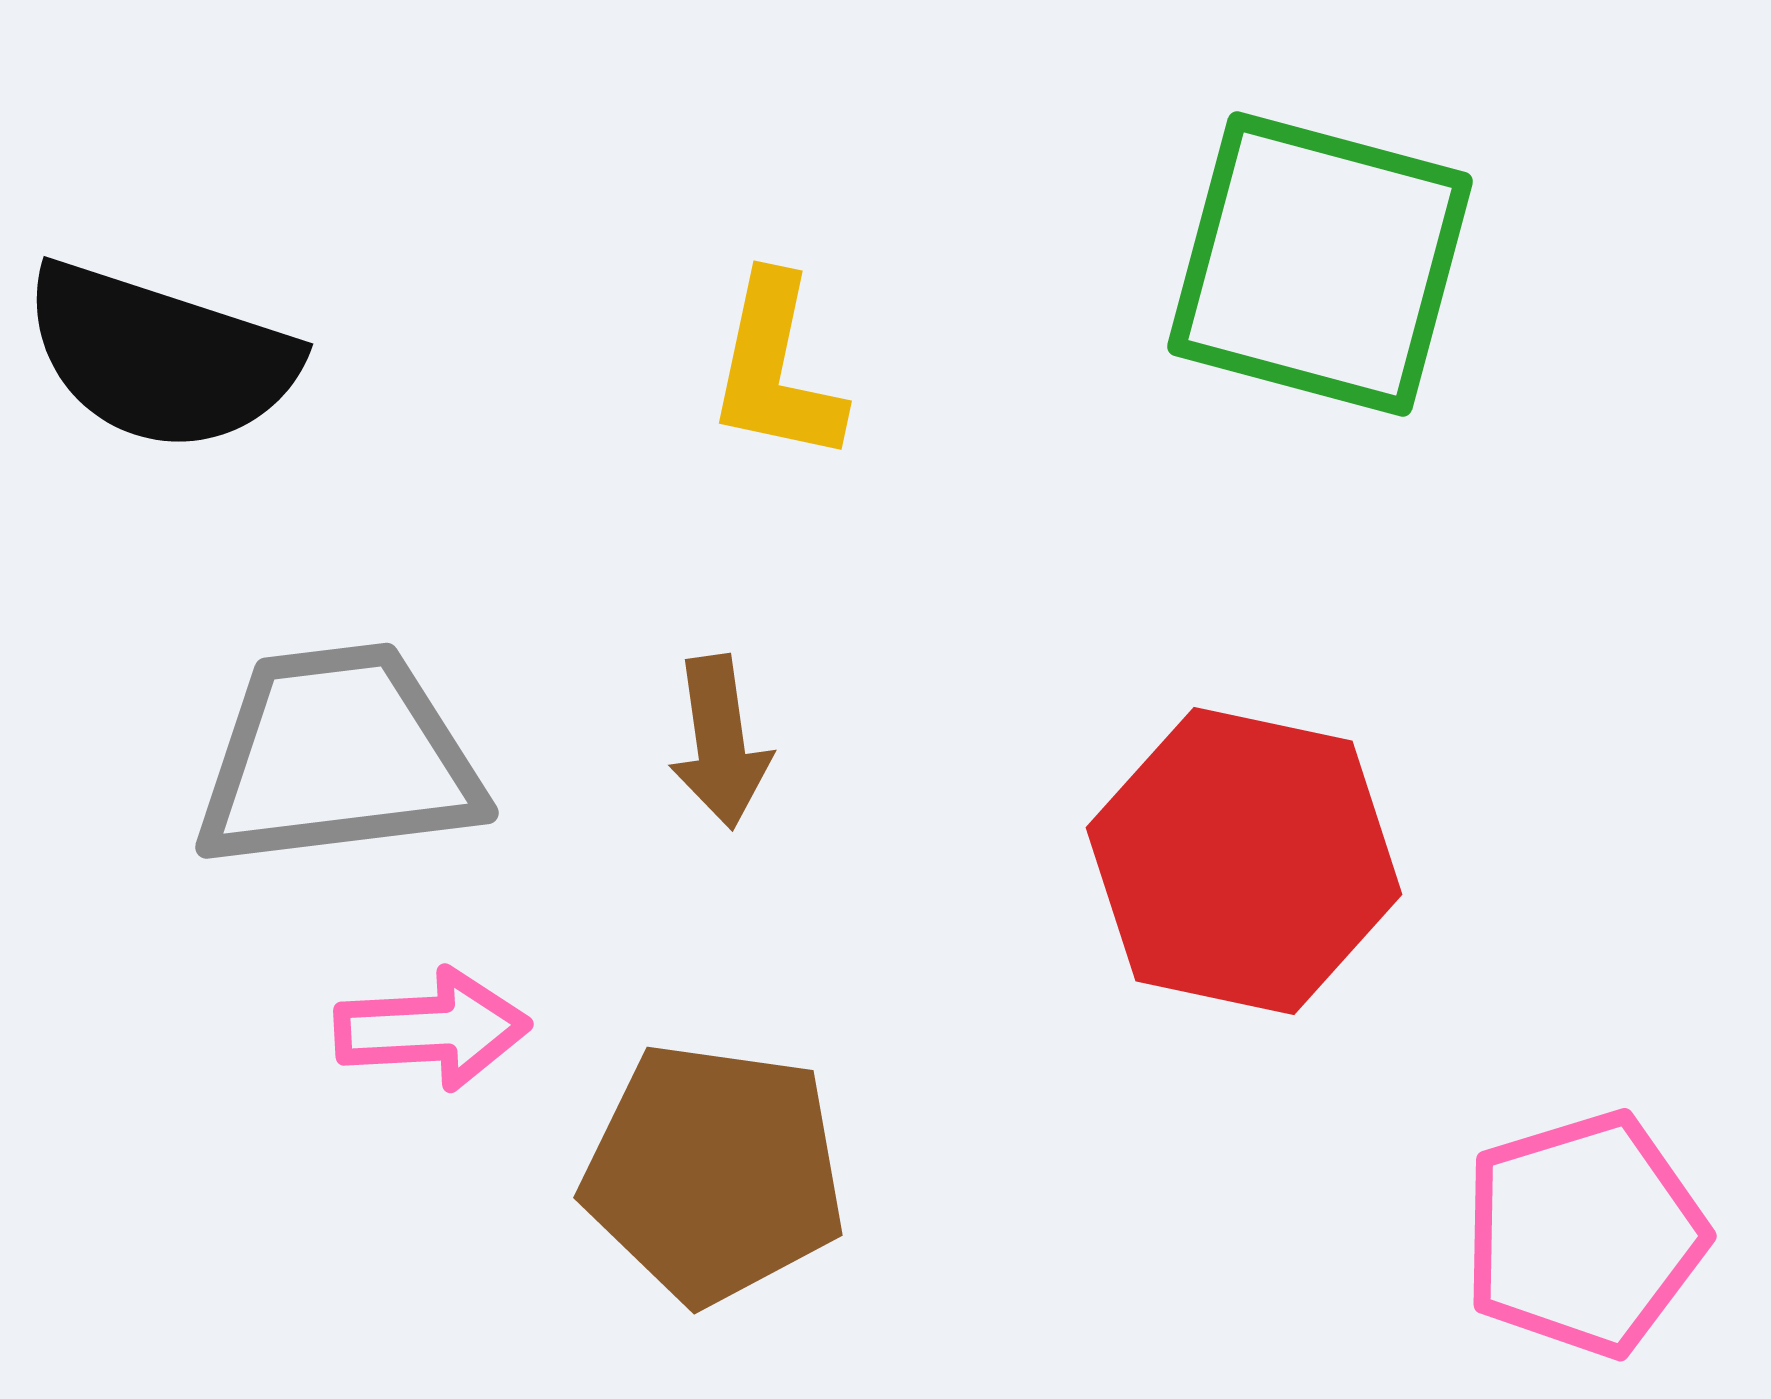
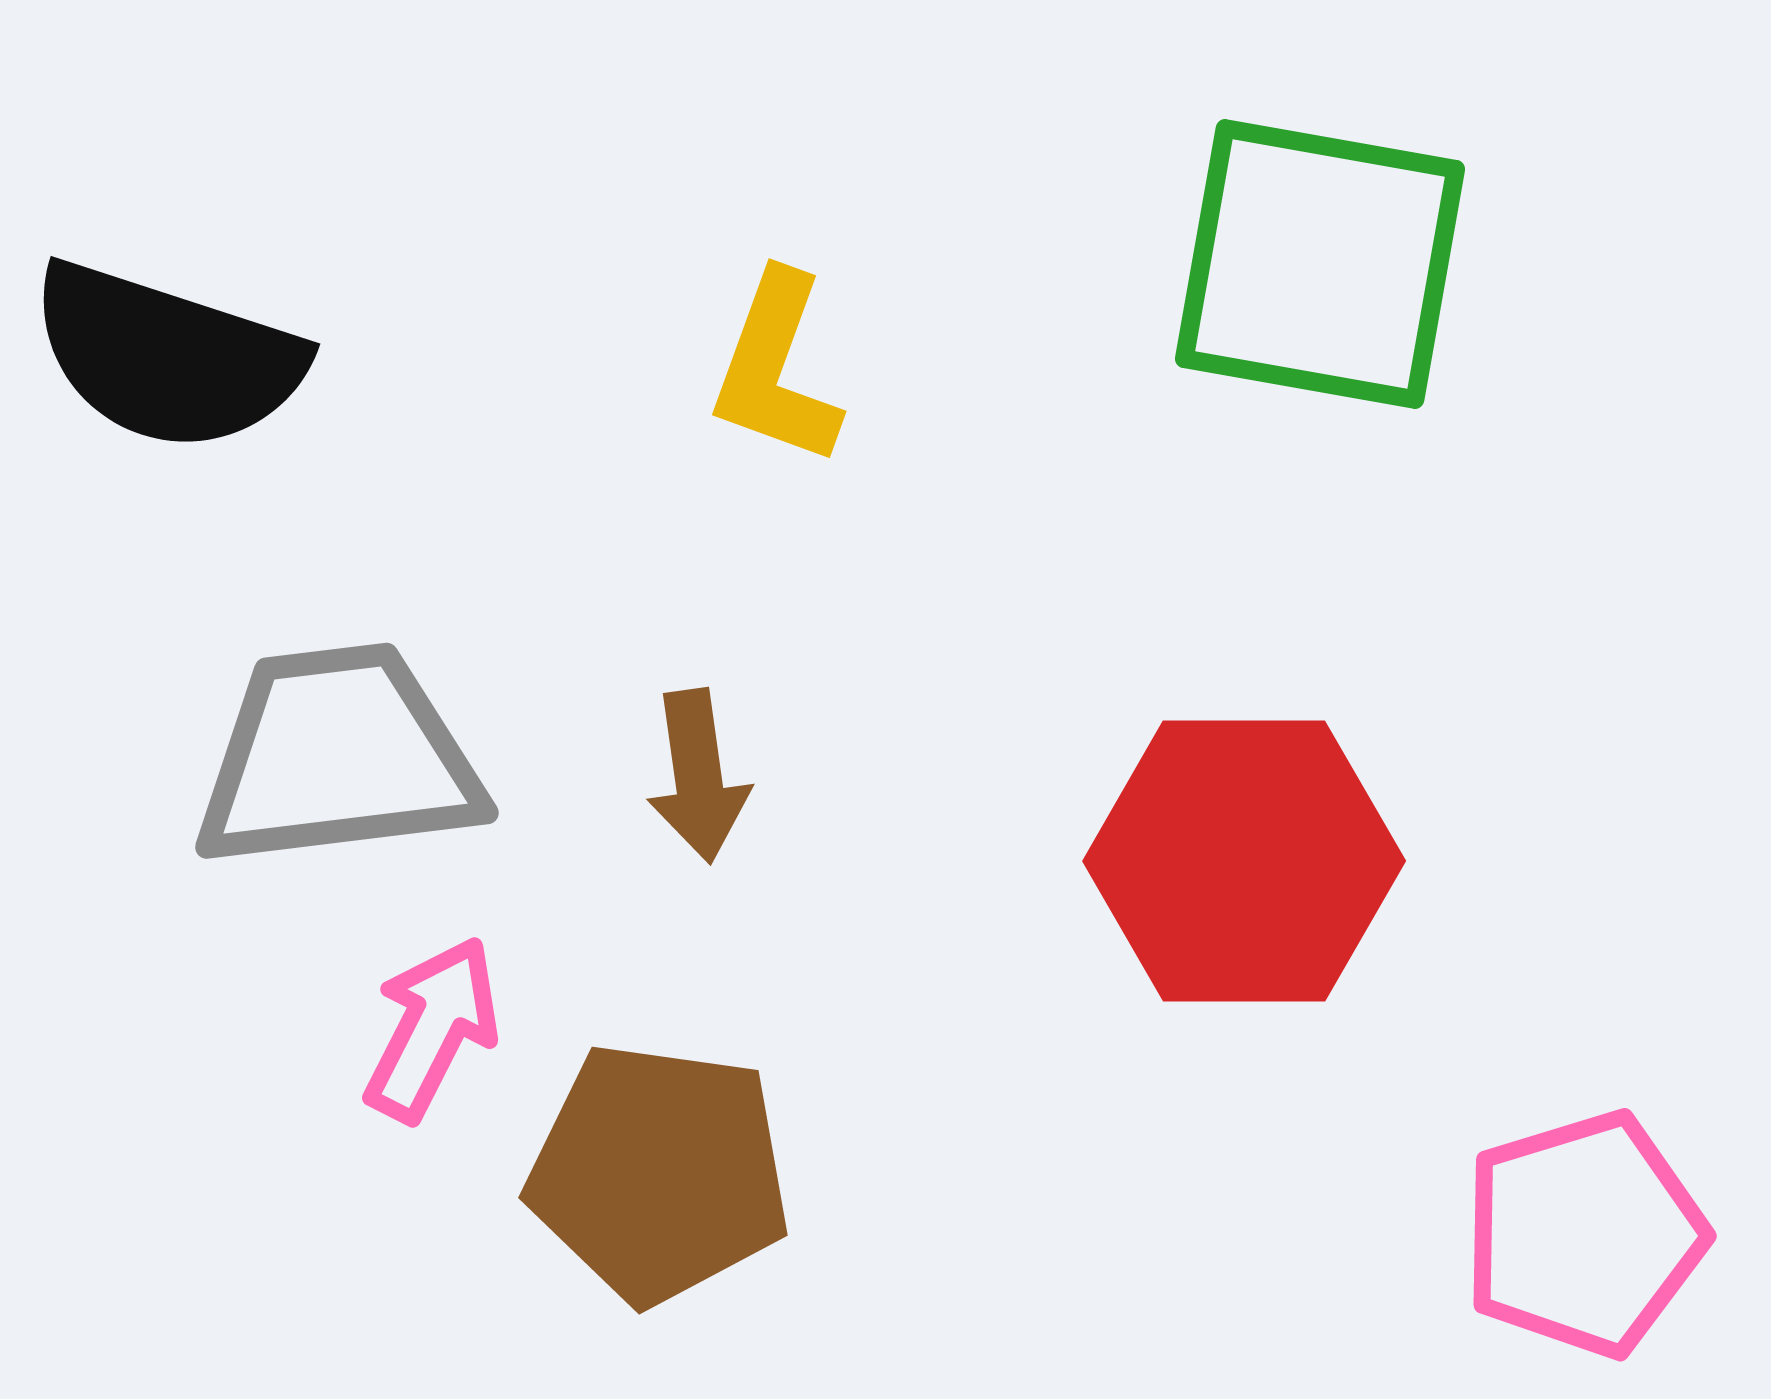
green square: rotated 5 degrees counterclockwise
black semicircle: moved 7 px right
yellow L-shape: rotated 8 degrees clockwise
brown arrow: moved 22 px left, 34 px down
red hexagon: rotated 12 degrees counterclockwise
pink arrow: rotated 60 degrees counterclockwise
brown pentagon: moved 55 px left
